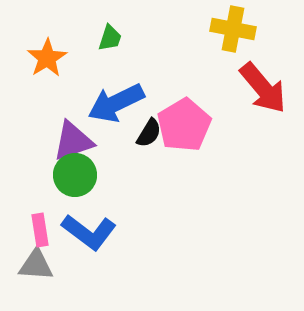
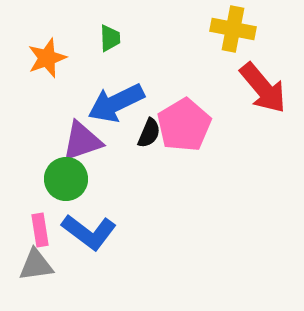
green trapezoid: rotated 20 degrees counterclockwise
orange star: rotated 12 degrees clockwise
black semicircle: rotated 8 degrees counterclockwise
purple triangle: moved 9 px right
green circle: moved 9 px left, 4 px down
gray triangle: rotated 12 degrees counterclockwise
